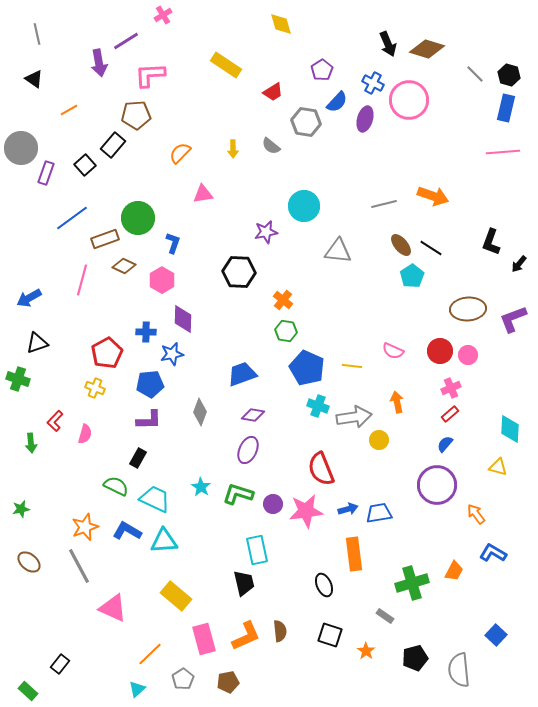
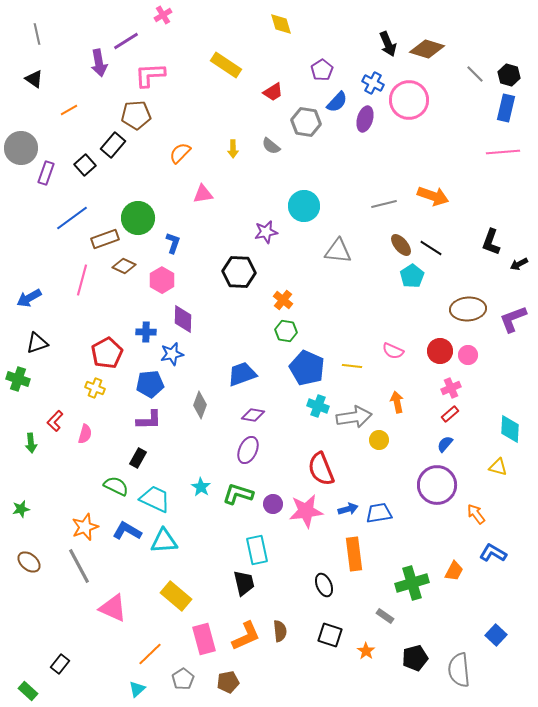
black arrow at (519, 264): rotated 24 degrees clockwise
gray diamond at (200, 412): moved 7 px up
